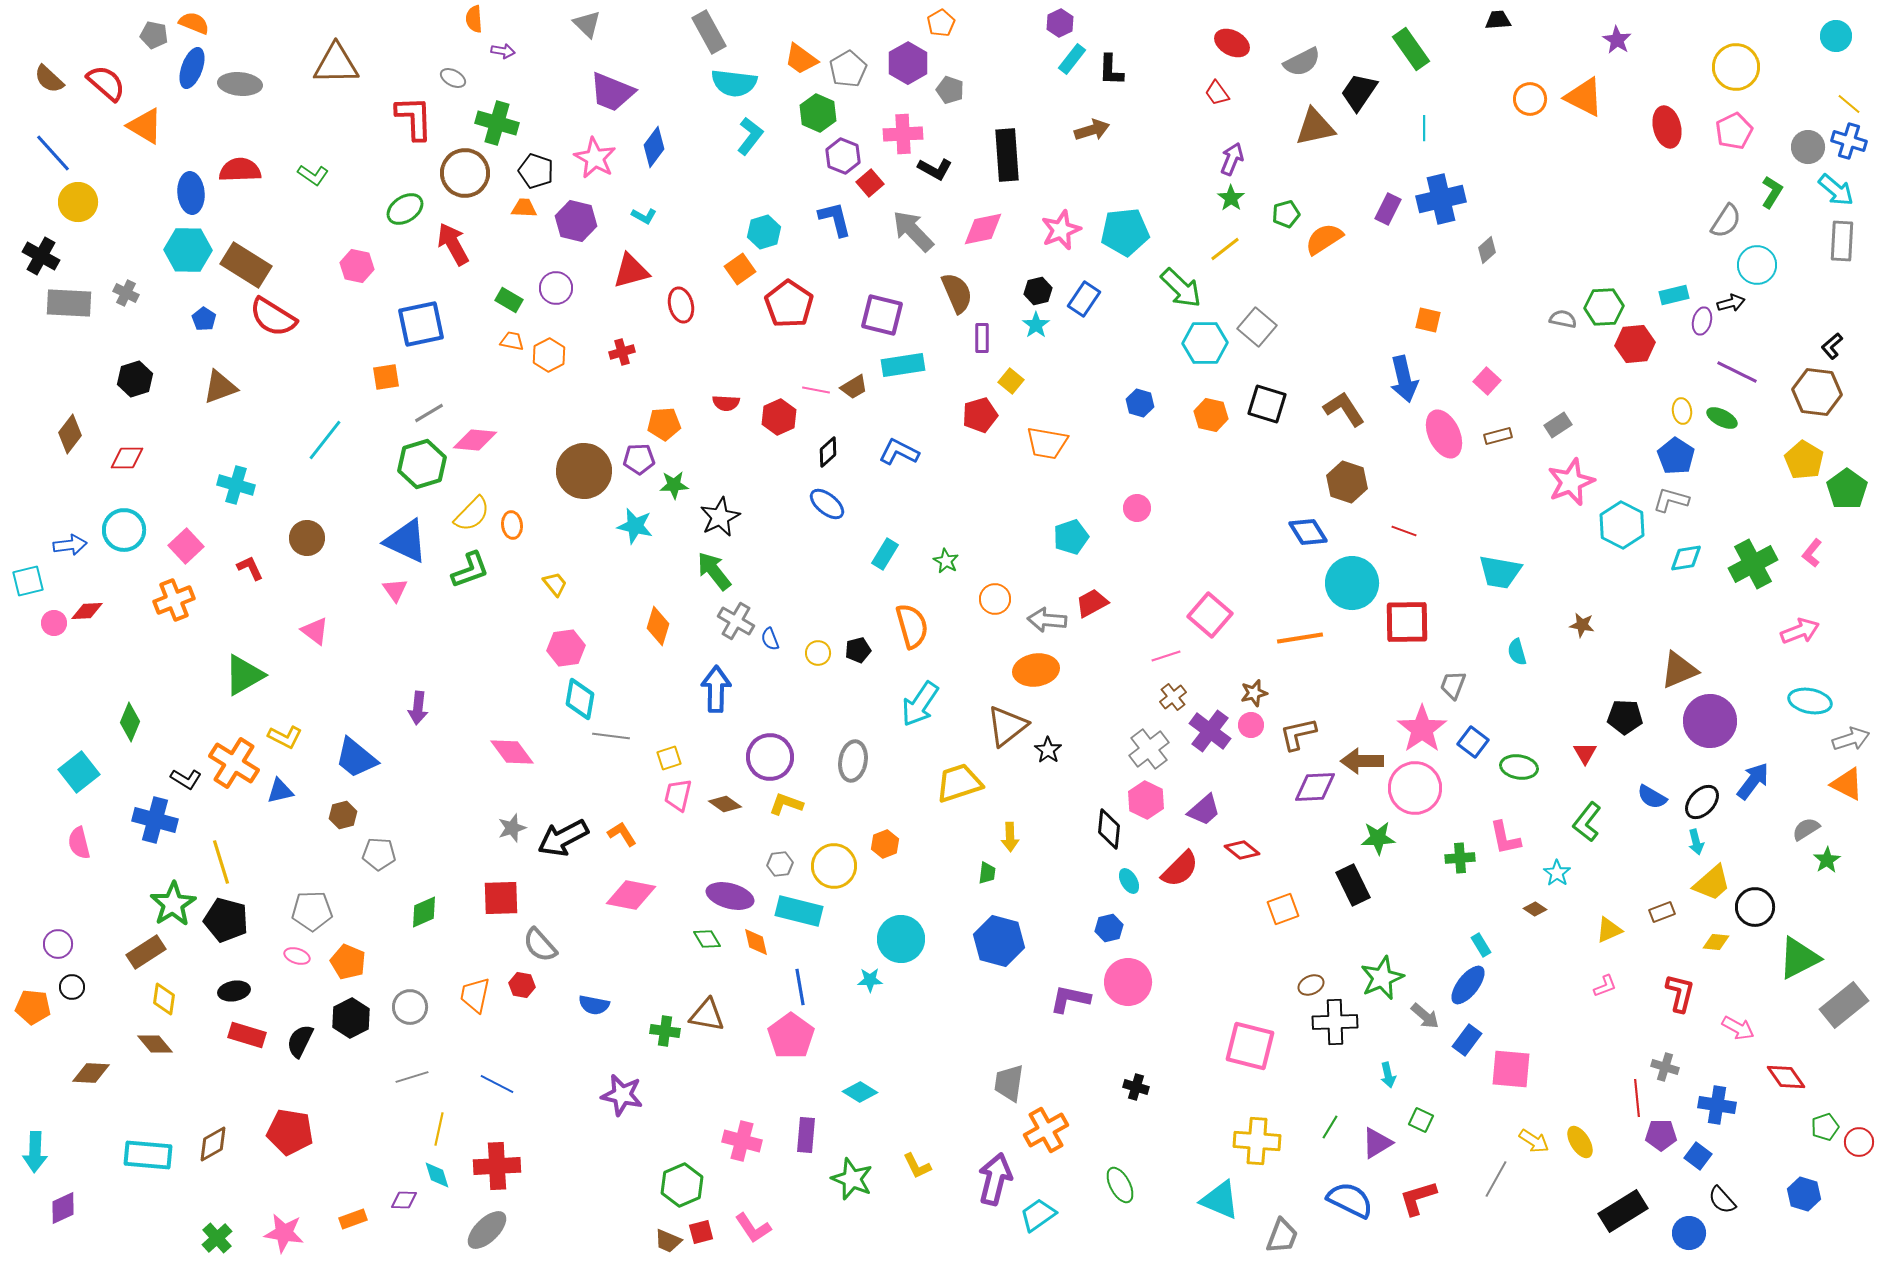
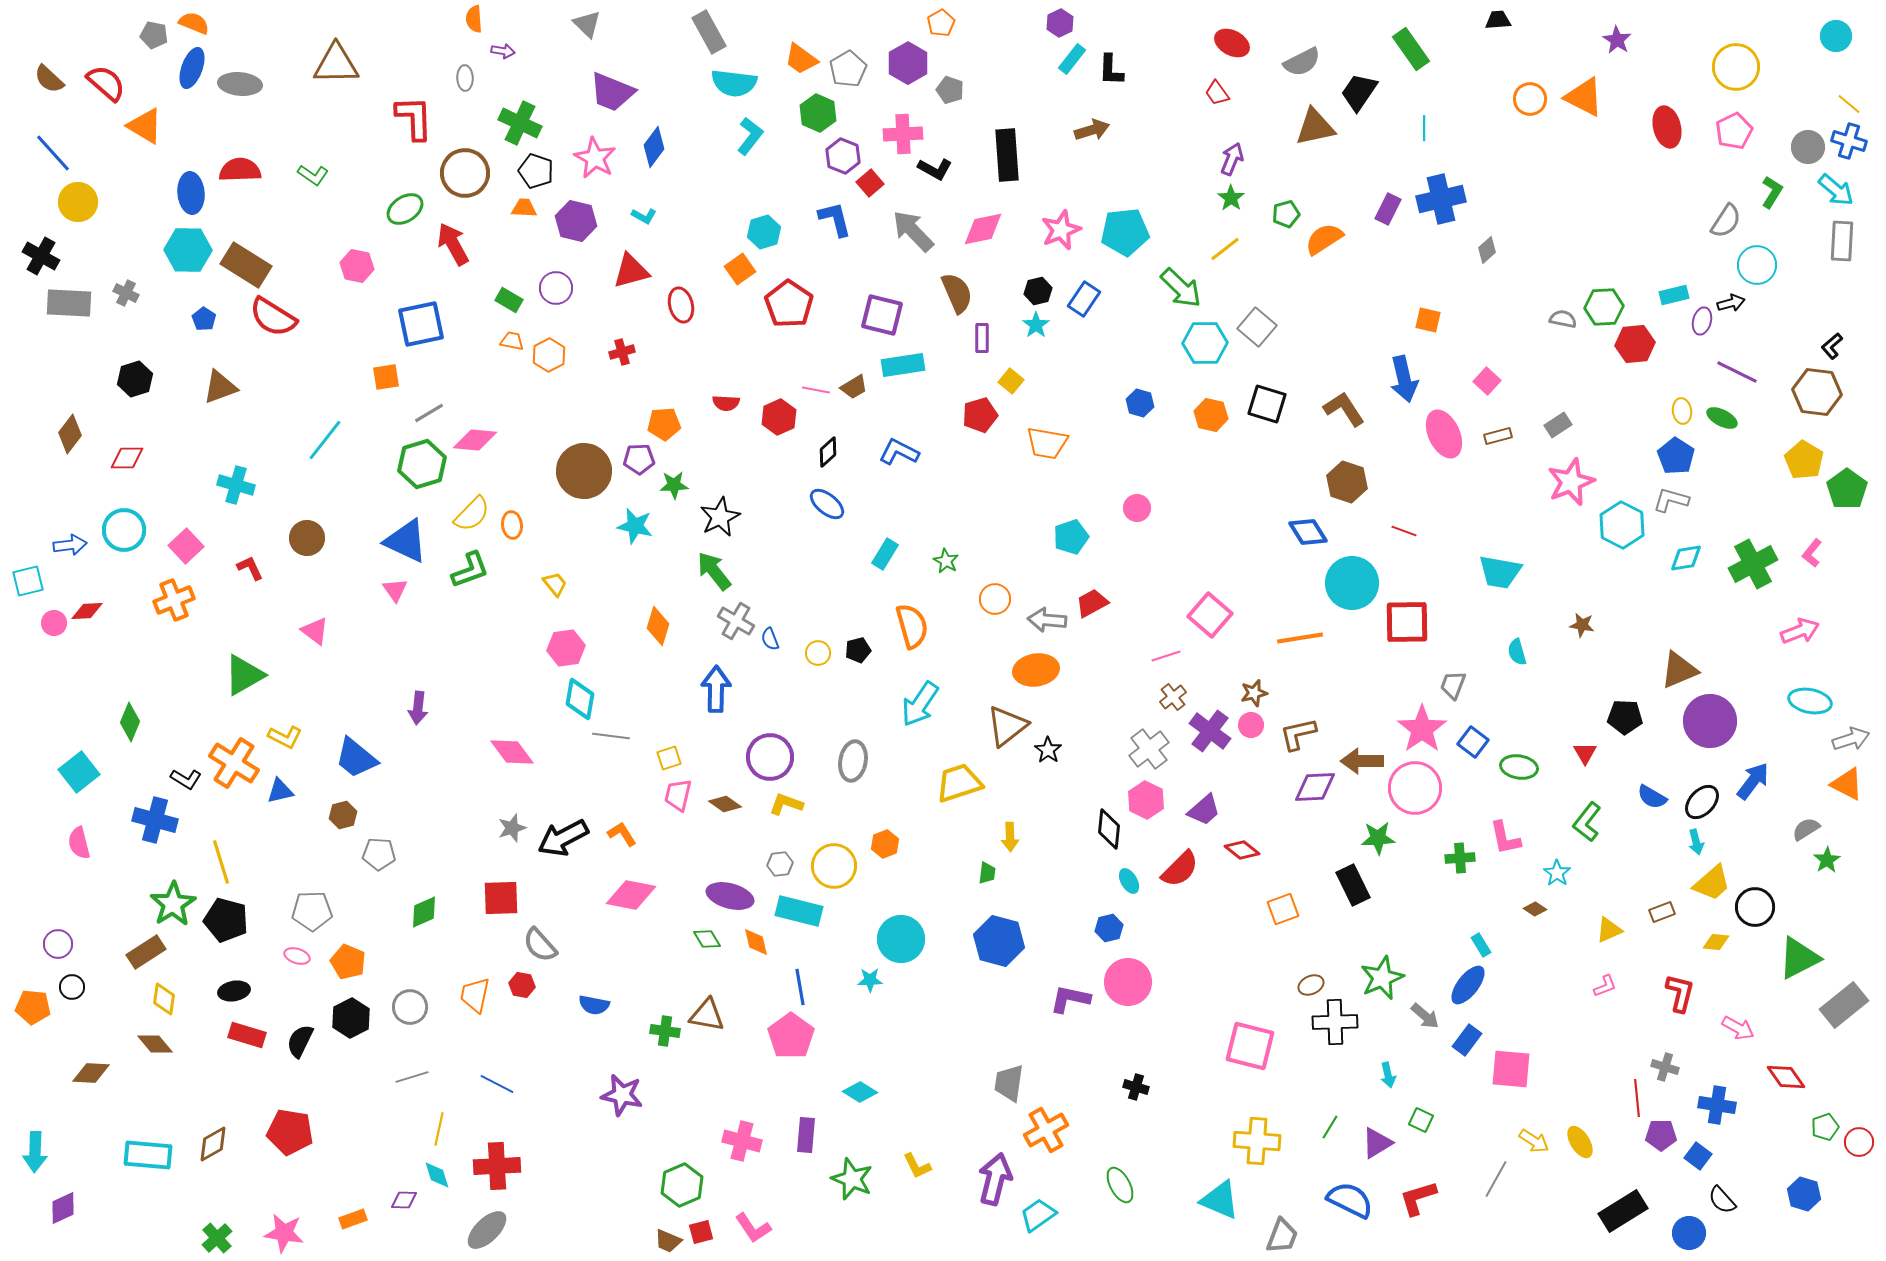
gray ellipse at (453, 78): moved 12 px right; rotated 60 degrees clockwise
green cross at (497, 123): moved 23 px right; rotated 9 degrees clockwise
